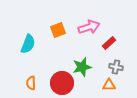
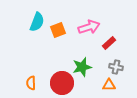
cyan semicircle: moved 9 px right, 22 px up
